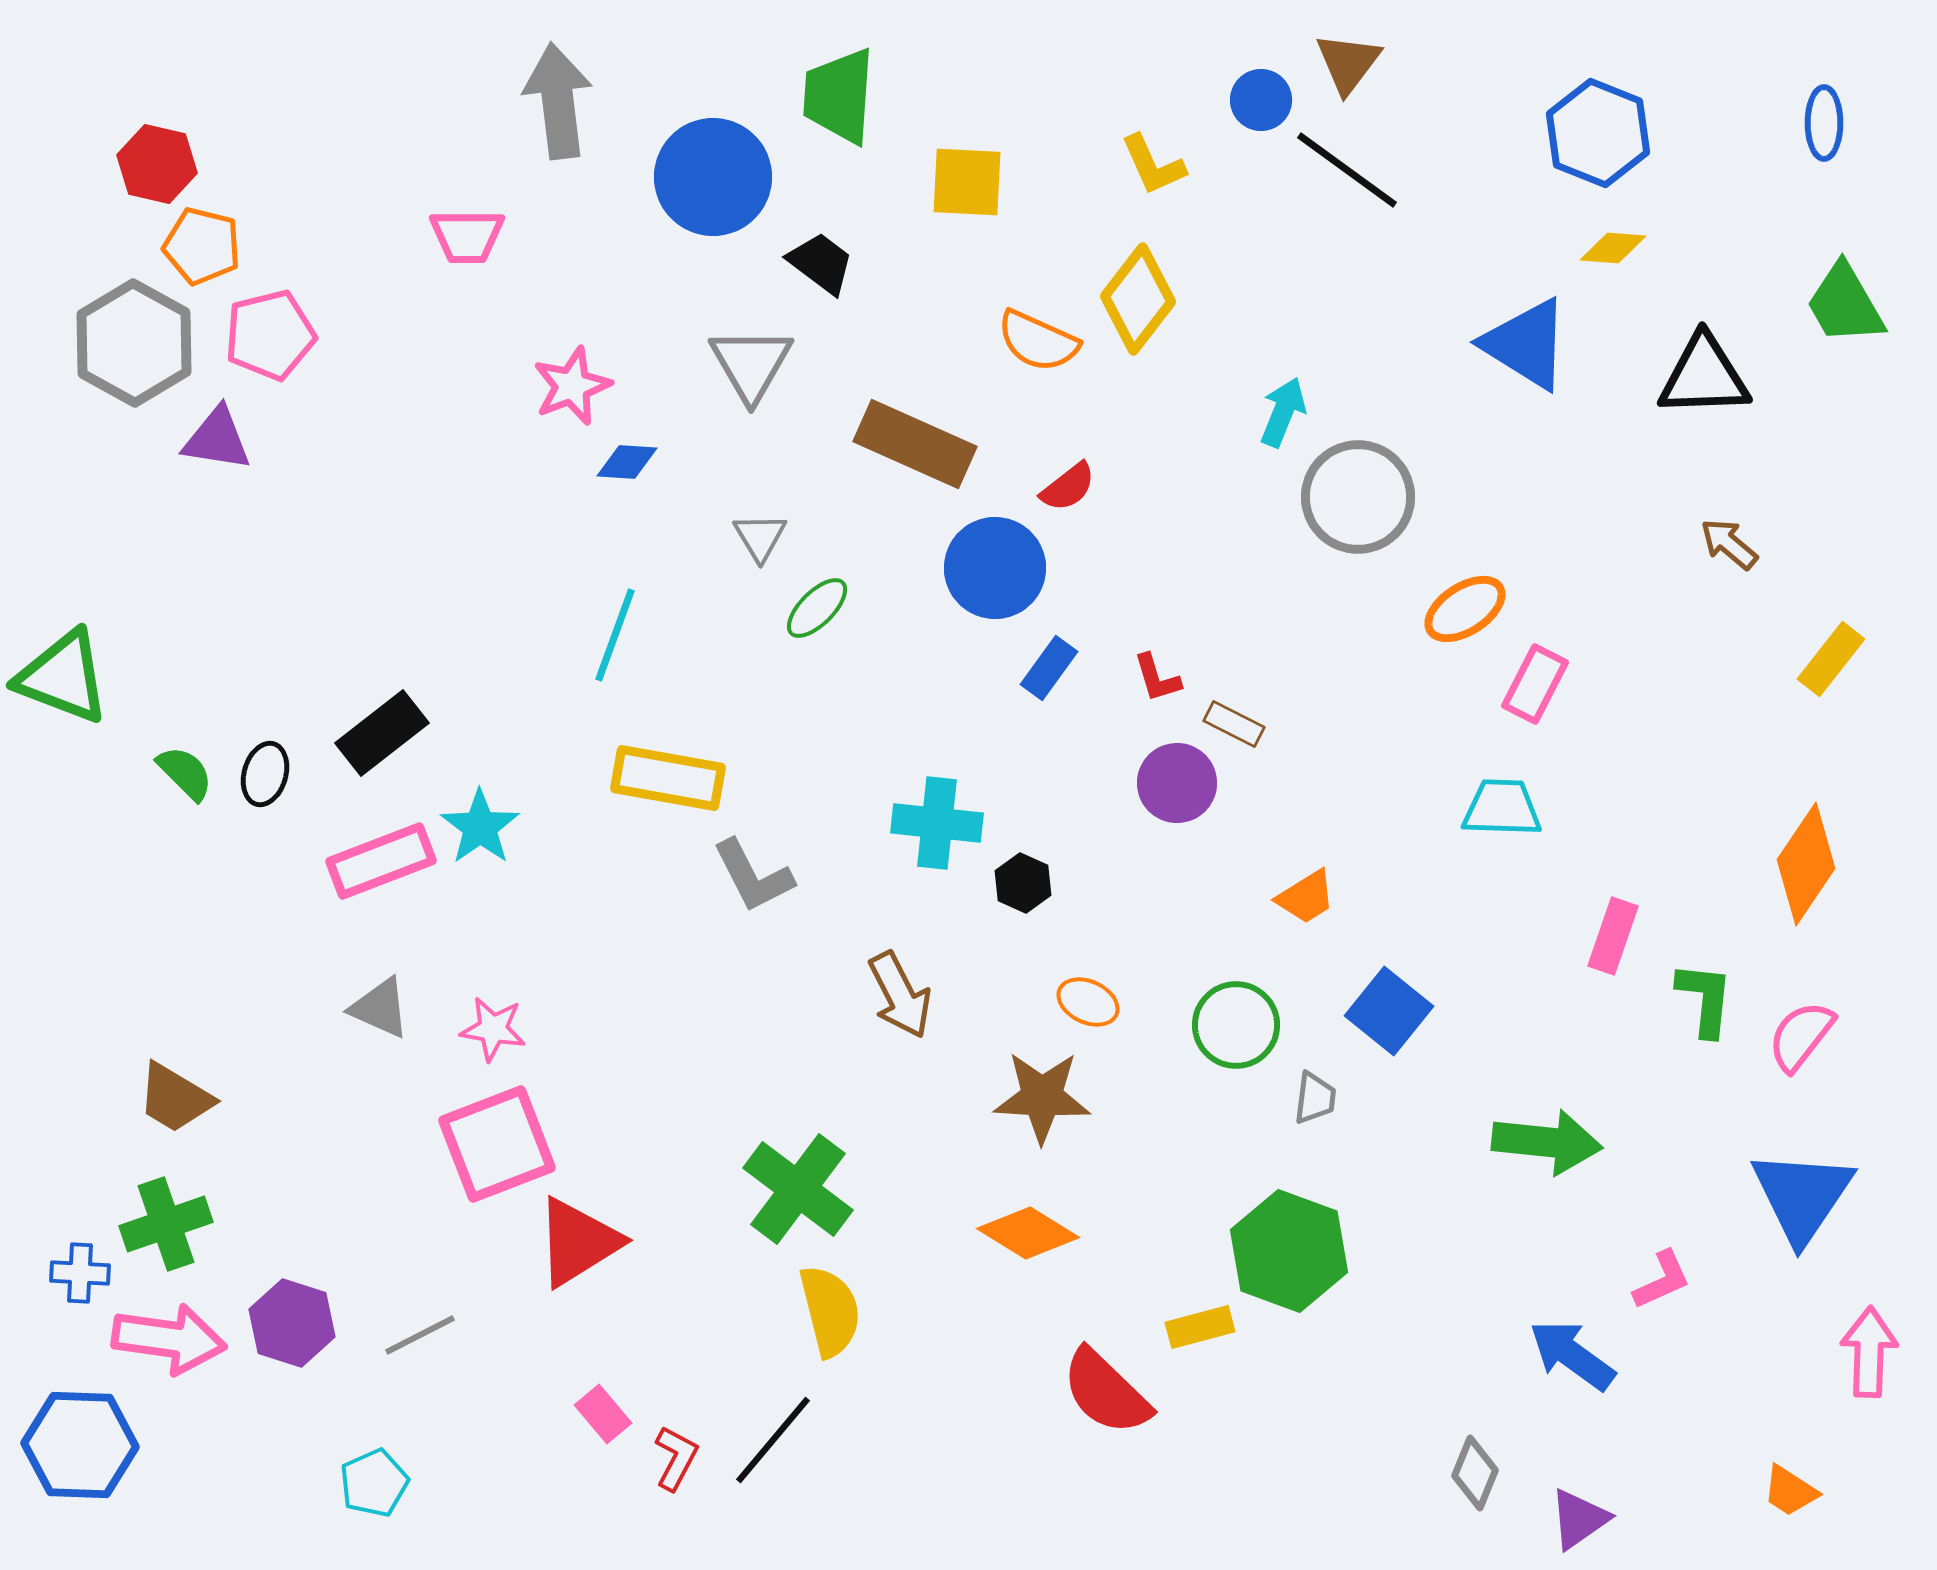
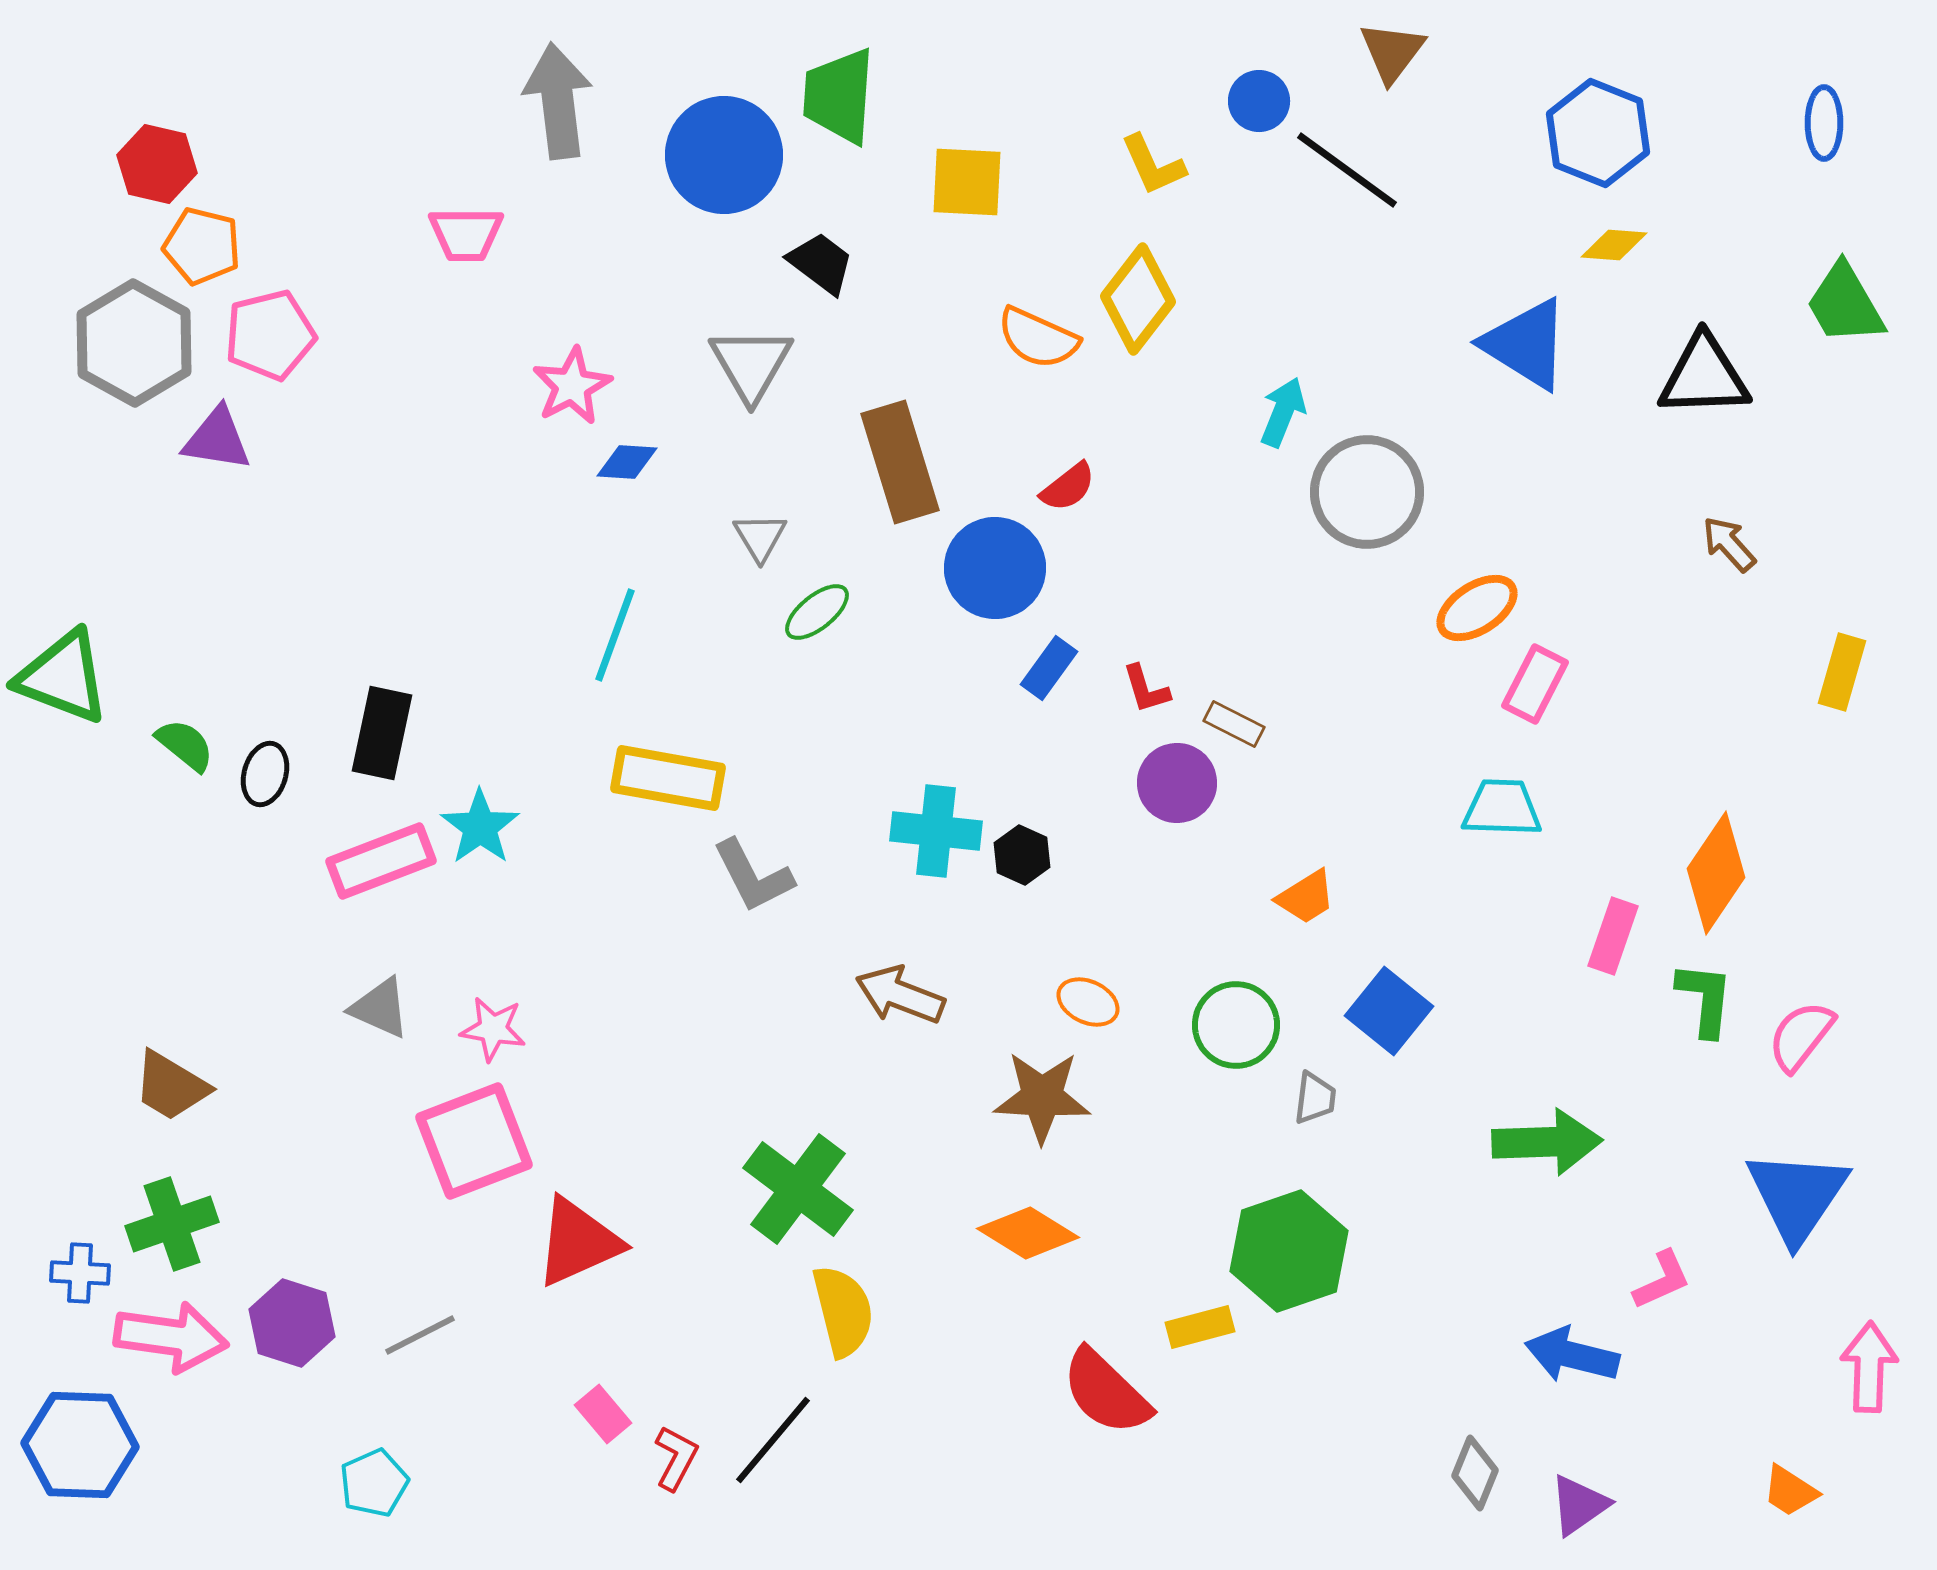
brown triangle at (1348, 63): moved 44 px right, 11 px up
blue circle at (1261, 100): moved 2 px left, 1 px down
blue circle at (713, 177): moved 11 px right, 22 px up
pink trapezoid at (467, 236): moved 1 px left, 2 px up
yellow diamond at (1613, 248): moved 1 px right, 3 px up
orange semicircle at (1038, 341): moved 3 px up
pink star at (572, 386): rotated 6 degrees counterclockwise
brown rectangle at (915, 444): moved 15 px left, 18 px down; rotated 49 degrees clockwise
gray circle at (1358, 497): moved 9 px right, 5 px up
brown arrow at (1729, 544): rotated 8 degrees clockwise
green ellipse at (817, 608): moved 4 px down; rotated 6 degrees clockwise
orange ellipse at (1465, 609): moved 12 px right, 1 px up
yellow rectangle at (1831, 659): moved 11 px right, 13 px down; rotated 22 degrees counterclockwise
red L-shape at (1157, 678): moved 11 px left, 11 px down
black rectangle at (382, 733): rotated 40 degrees counterclockwise
green semicircle at (185, 773): moved 28 px up; rotated 6 degrees counterclockwise
cyan cross at (937, 823): moved 1 px left, 8 px down
orange diamond at (1806, 864): moved 90 px left, 9 px down
black hexagon at (1023, 883): moved 1 px left, 28 px up
brown arrow at (900, 995): rotated 138 degrees clockwise
brown trapezoid at (175, 1098): moved 4 px left, 12 px up
green arrow at (1547, 1142): rotated 8 degrees counterclockwise
pink square at (497, 1144): moved 23 px left, 3 px up
blue triangle at (1802, 1196): moved 5 px left
green cross at (166, 1224): moved 6 px right
red triangle at (578, 1242): rotated 8 degrees clockwise
green hexagon at (1289, 1251): rotated 21 degrees clockwise
yellow semicircle at (830, 1311): moved 13 px right
pink arrow at (169, 1339): moved 2 px right, 2 px up
pink arrow at (1869, 1352): moved 15 px down
blue arrow at (1572, 1355): rotated 22 degrees counterclockwise
purple triangle at (1579, 1519): moved 14 px up
